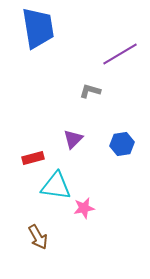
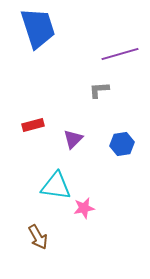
blue trapezoid: rotated 9 degrees counterclockwise
purple line: rotated 15 degrees clockwise
gray L-shape: moved 9 px right, 1 px up; rotated 20 degrees counterclockwise
red rectangle: moved 33 px up
